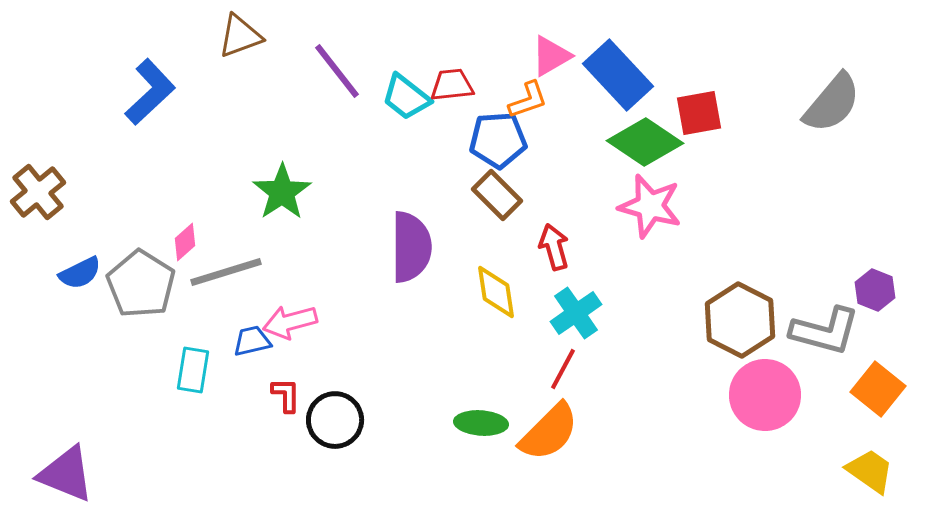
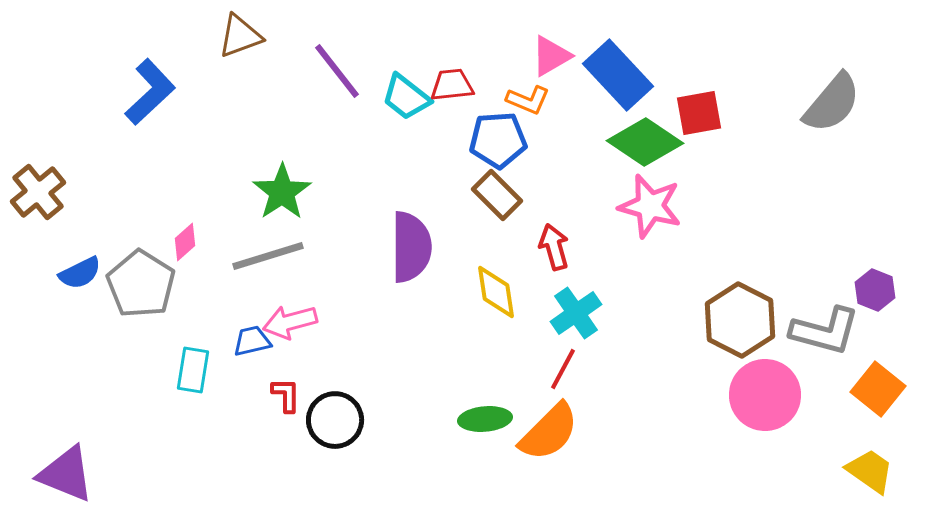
orange L-shape: rotated 42 degrees clockwise
gray line: moved 42 px right, 16 px up
green ellipse: moved 4 px right, 4 px up; rotated 9 degrees counterclockwise
